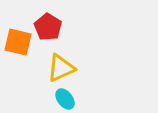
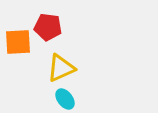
red pentagon: rotated 24 degrees counterclockwise
orange square: rotated 16 degrees counterclockwise
